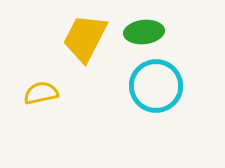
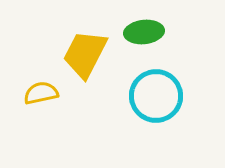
yellow trapezoid: moved 16 px down
cyan circle: moved 10 px down
